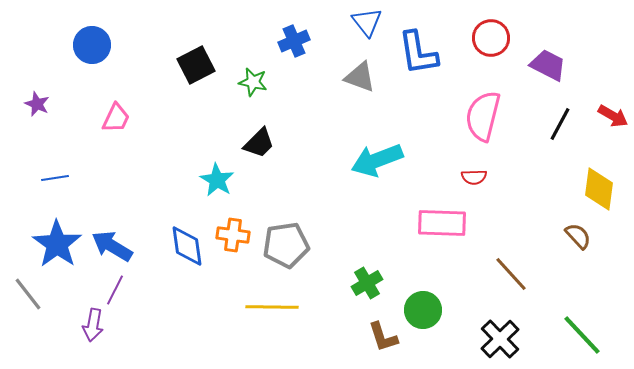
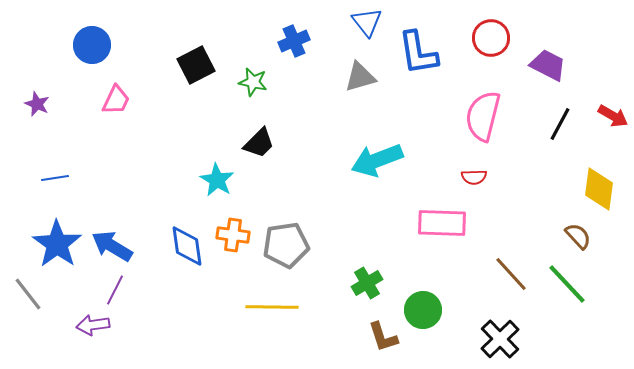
gray triangle: rotated 36 degrees counterclockwise
pink trapezoid: moved 18 px up
purple arrow: rotated 72 degrees clockwise
green line: moved 15 px left, 51 px up
